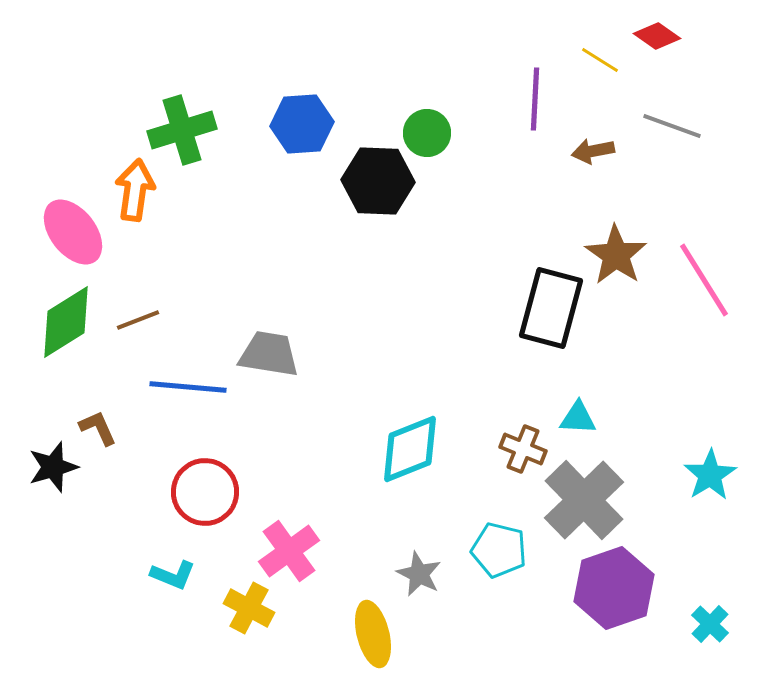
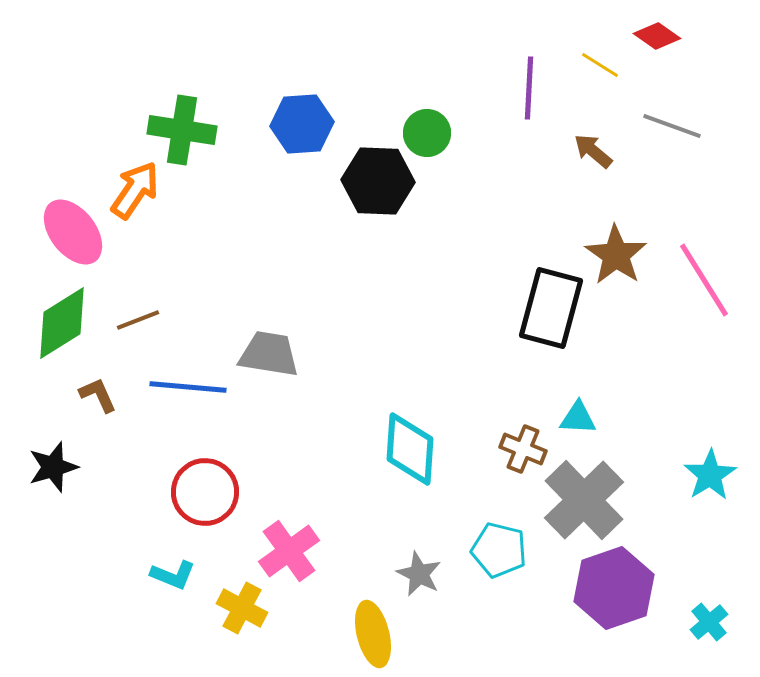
yellow line: moved 5 px down
purple line: moved 6 px left, 11 px up
green cross: rotated 26 degrees clockwise
brown arrow: rotated 51 degrees clockwise
orange arrow: rotated 26 degrees clockwise
green diamond: moved 4 px left, 1 px down
brown L-shape: moved 33 px up
cyan diamond: rotated 64 degrees counterclockwise
yellow cross: moved 7 px left
cyan cross: moved 1 px left, 2 px up; rotated 6 degrees clockwise
